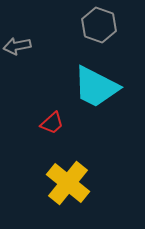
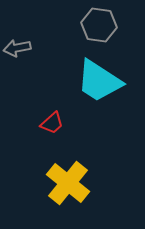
gray hexagon: rotated 12 degrees counterclockwise
gray arrow: moved 2 px down
cyan trapezoid: moved 3 px right, 6 px up; rotated 6 degrees clockwise
